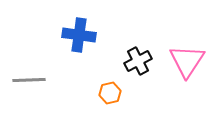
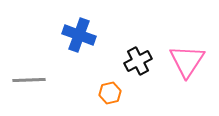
blue cross: rotated 12 degrees clockwise
